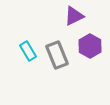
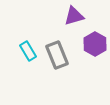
purple triangle: rotated 10 degrees clockwise
purple hexagon: moved 5 px right, 2 px up
